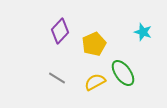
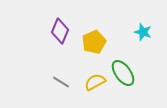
purple diamond: rotated 20 degrees counterclockwise
yellow pentagon: moved 2 px up
gray line: moved 4 px right, 4 px down
